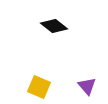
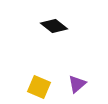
purple triangle: moved 10 px left, 2 px up; rotated 30 degrees clockwise
